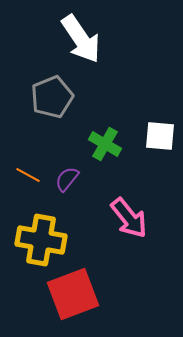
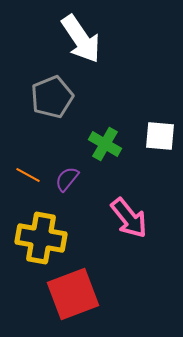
yellow cross: moved 2 px up
